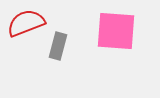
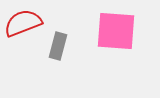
red semicircle: moved 3 px left
